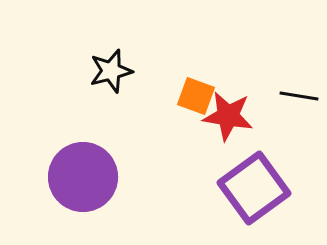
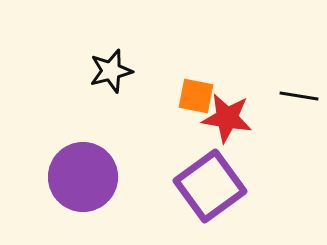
orange square: rotated 9 degrees counterclockwise
red star: moved 1 px left, 2 px down
purple square: moved 44 px left, 2 px up
